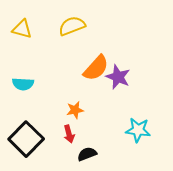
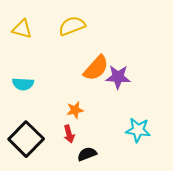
purple star: rotated 20 degrees counterclockwise
